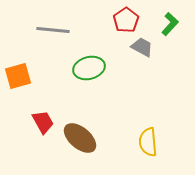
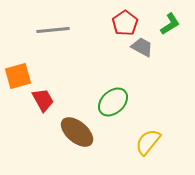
red pentagon: moved 1 px left, 3 px down
green L-shape: rotated 15 degrees clockwise
gray line: rotated 12 degrees counterclockwise
green ellipse: moved 24 px right, 34 px down; rotated 28 degrees counterclockwise
red trapezoid: moved 22 px up
brown ellipse: moved 3 px left, 6 px up
yellow semicircle: rotated 44 degrees clockwise
